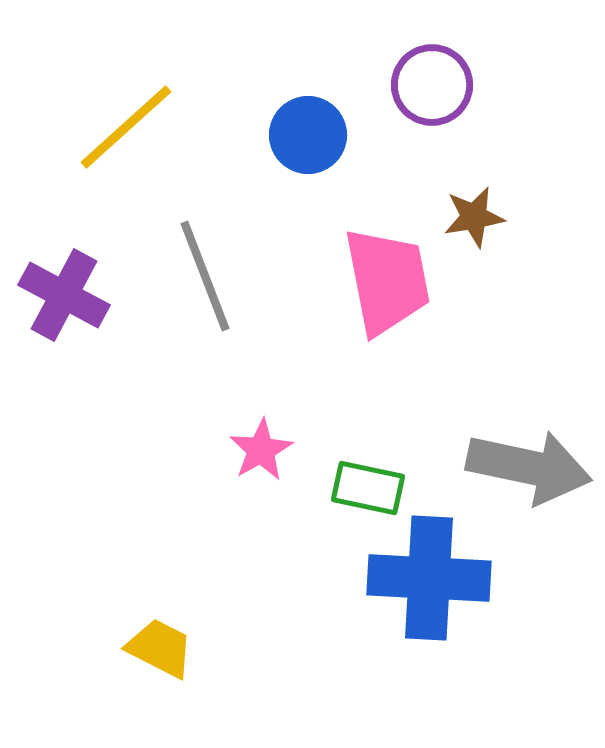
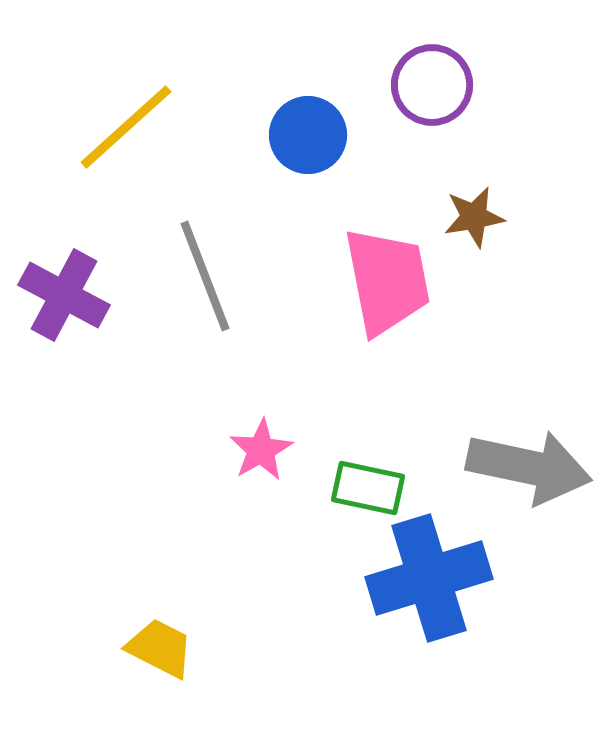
blue cross: rotated 20 degrees counterclockwise
